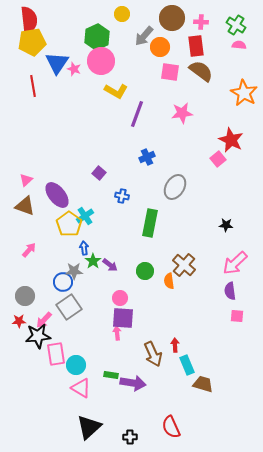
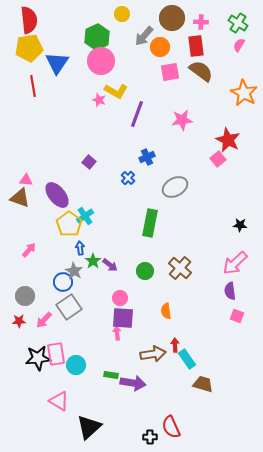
green cross at (236, 25): moved 2 px right, 2 px up
yellow pentagon at (32, 42): moved 3 px left, 6 px down
pink semicircle at (239, 45): rotated 64 degrees counterclockwise
pink star at (74, 69): moved 25 px right, 31 px down
pink square at (170, 72): rotated 18 degrees counterclockwise
pink star at (182, 113): moved 7 px down
red star at (231, 140): moved 3 px left
purple square at (99, 173): moved 10 px left, 11 px up
pink triangle at (26, 180): rotated 48 degrees clockwise
gray ellipse at (175, 187): rotated 30 degrees clockwise
blue cross at (122, 196): moved 6 px right, 18 px up; rotated 32 degrees clockwise
brown triangle at (25, 206): moved 5 px left, 8 px up
black star at (226, 225): moved 14 px right
blue arrow at (84, 248): moved 4 px left
brown cross at (184, 265): moved 4 px left, 3 px down
gray star at (74, 271): rotated 30 degrees clockwise
orange semicircle at (169, 281): moved 3 px left, 30 px down
pink square at (237, 316): rotated 16 degrees clockwise
black star at (38, 336): moved 22 px down
brown arrow at (153, 354): rotated 75 degrees counterclockwise
cyan rectangle at (187, 365): moved 6 px up; rotated 12 degrees counterclockwise
pink triangle at (81, 388): moved 22 px left, 13 px down
black cross at (130, 437): moved 20 px right
